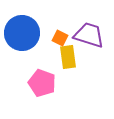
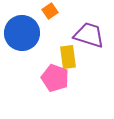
orange square: moved 10 px left, 27 px up; rotated 28 degrees clockwise
pink pentagon: moved 13 px right, 5 px up
